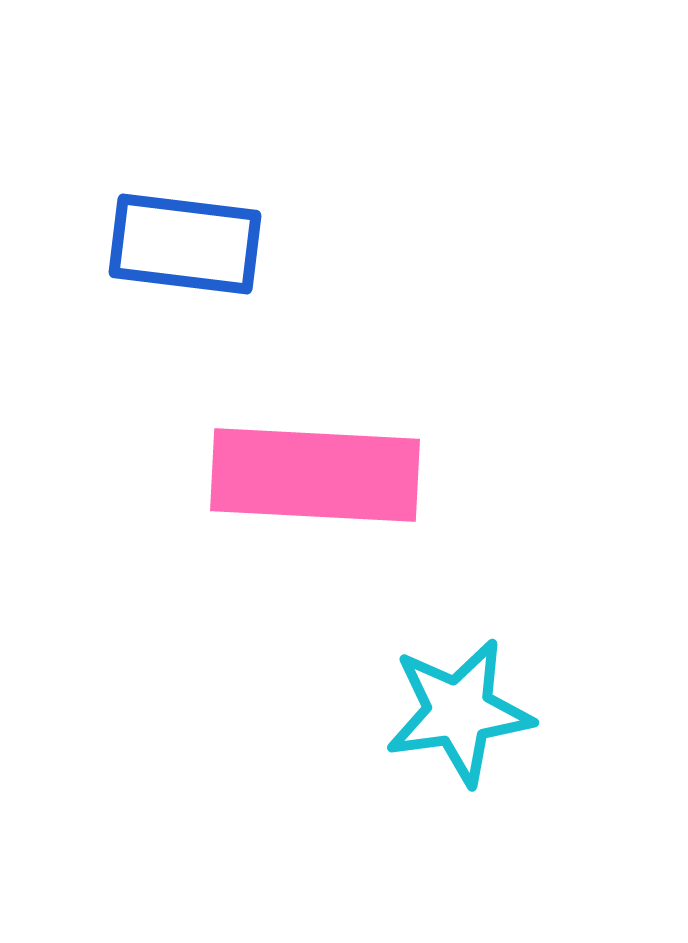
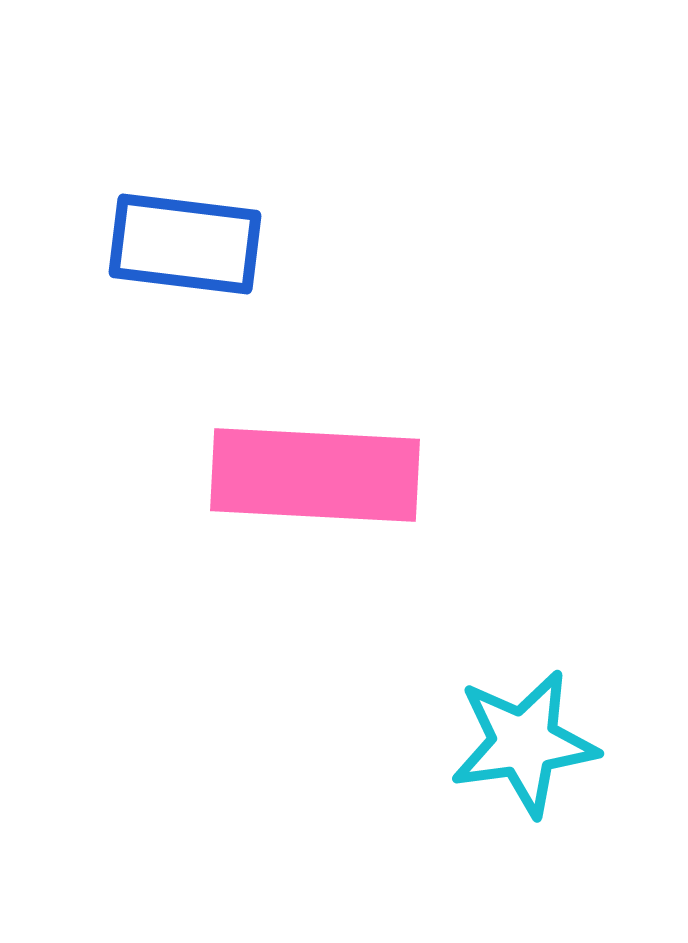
cyan star: moved 65 px right, 31 px down
